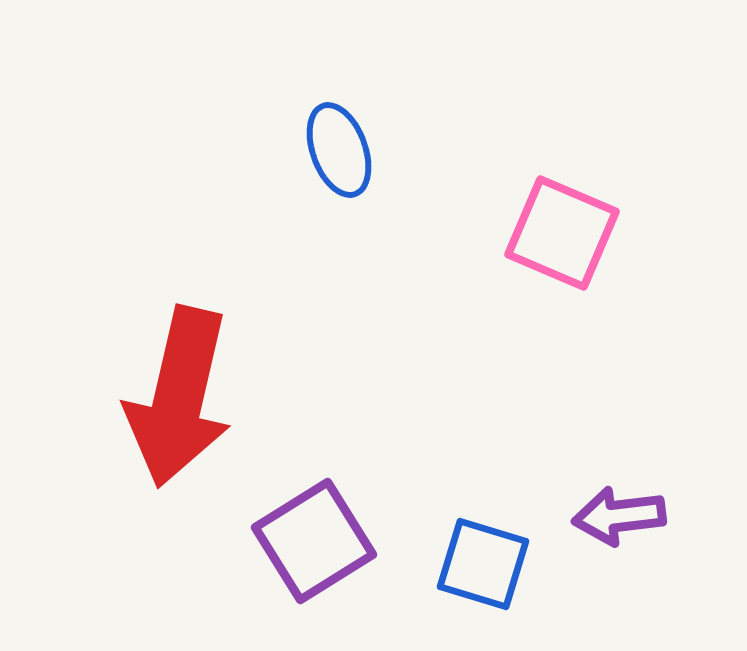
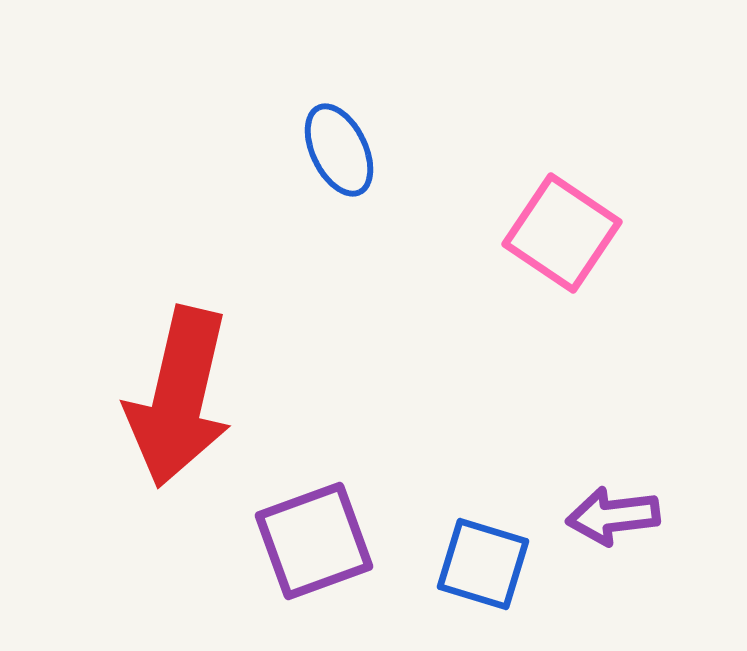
blue ellipse: rotated 6 degrees counterclockwise
pink square: rotated 11 degrees clockwise
purple arrow: moved 6 px left
purple square: rotated 12 degrees clockwise
